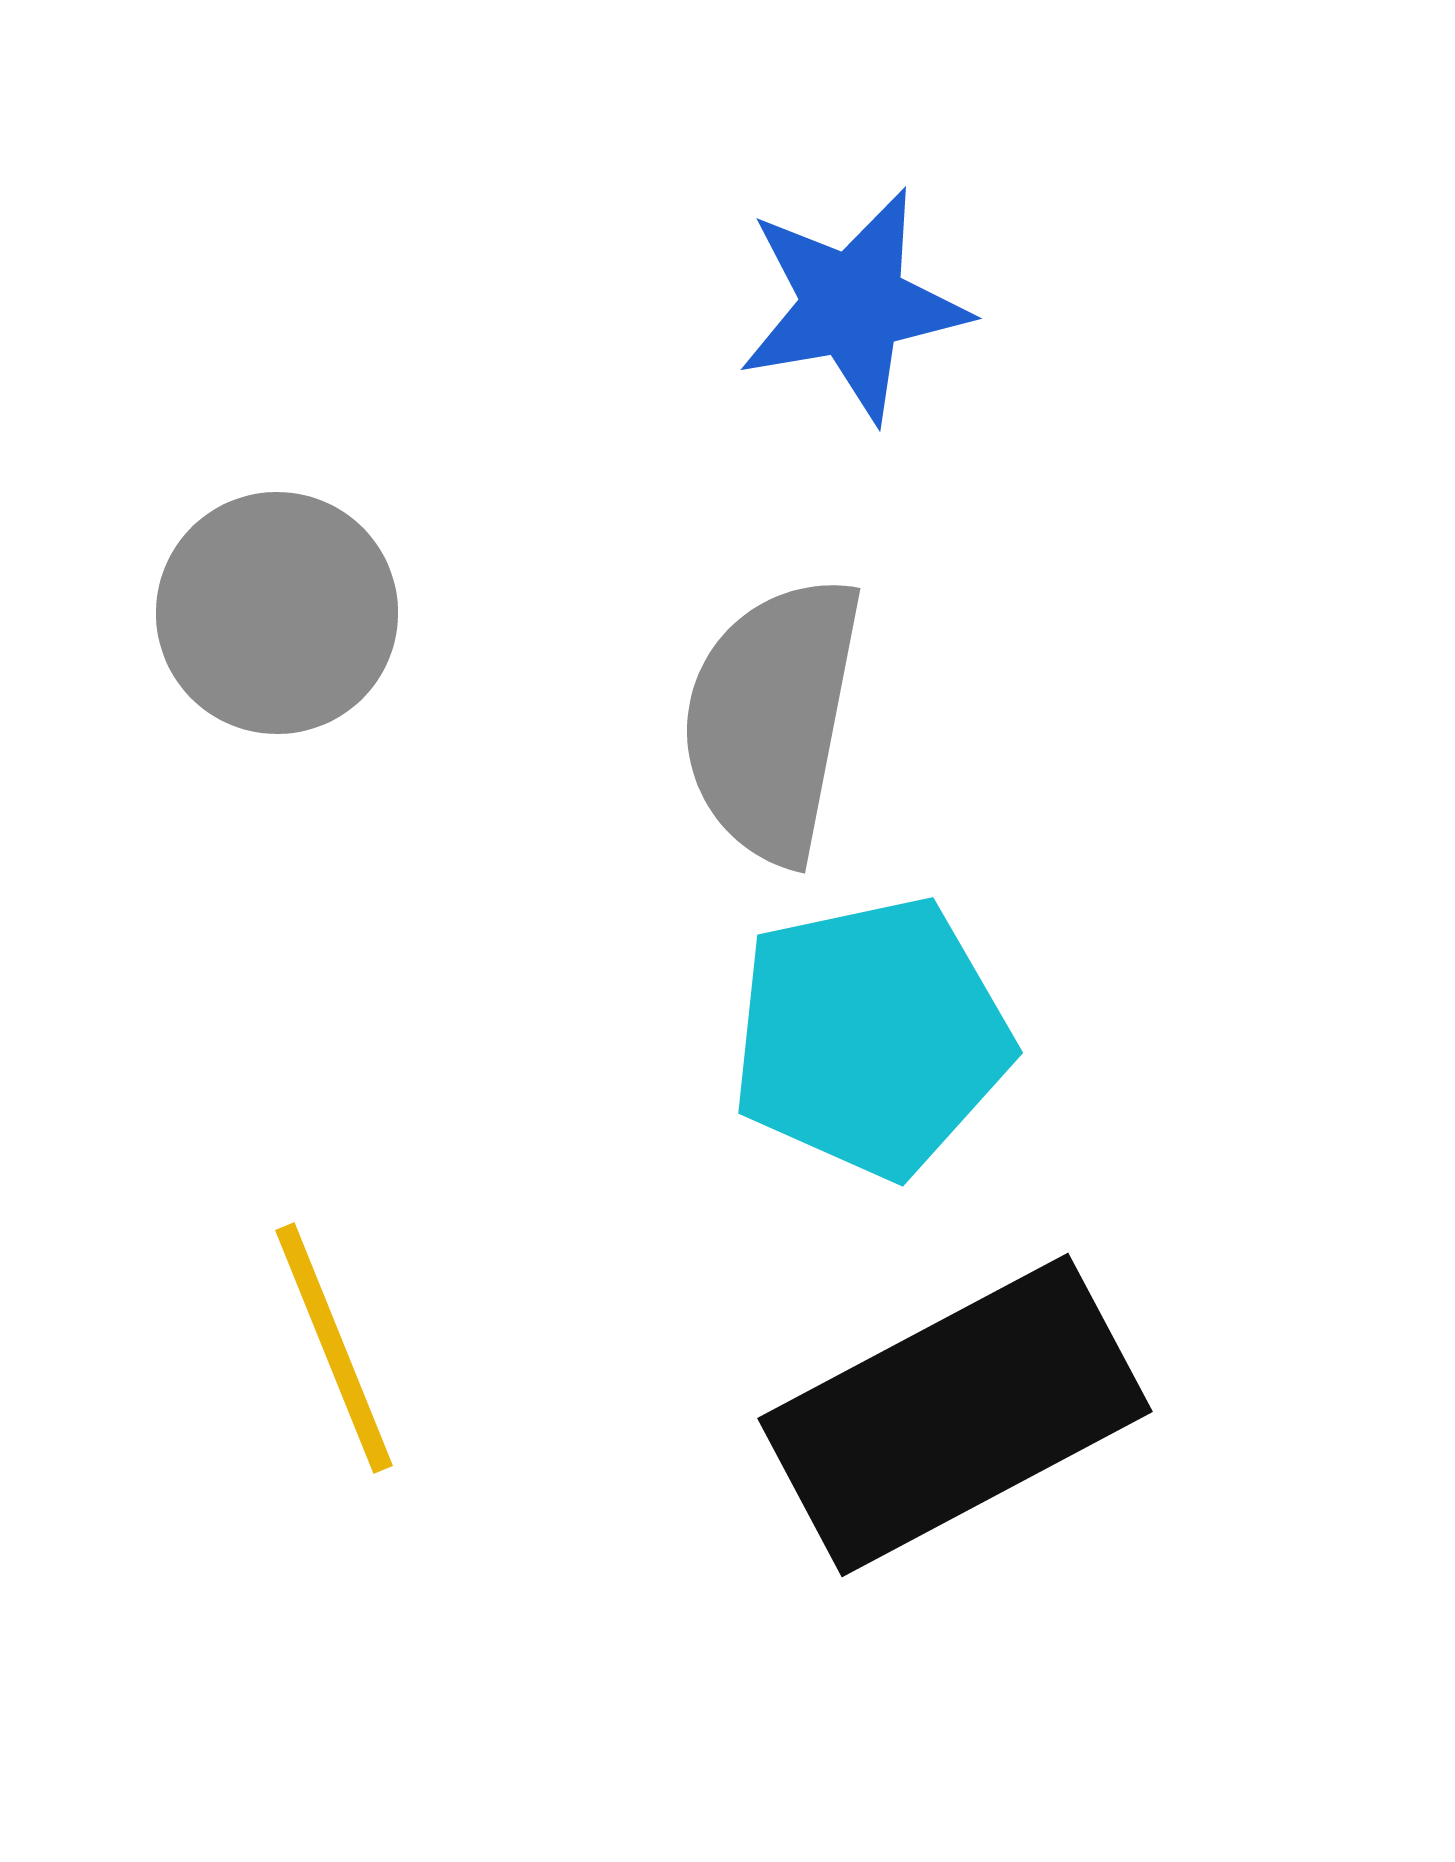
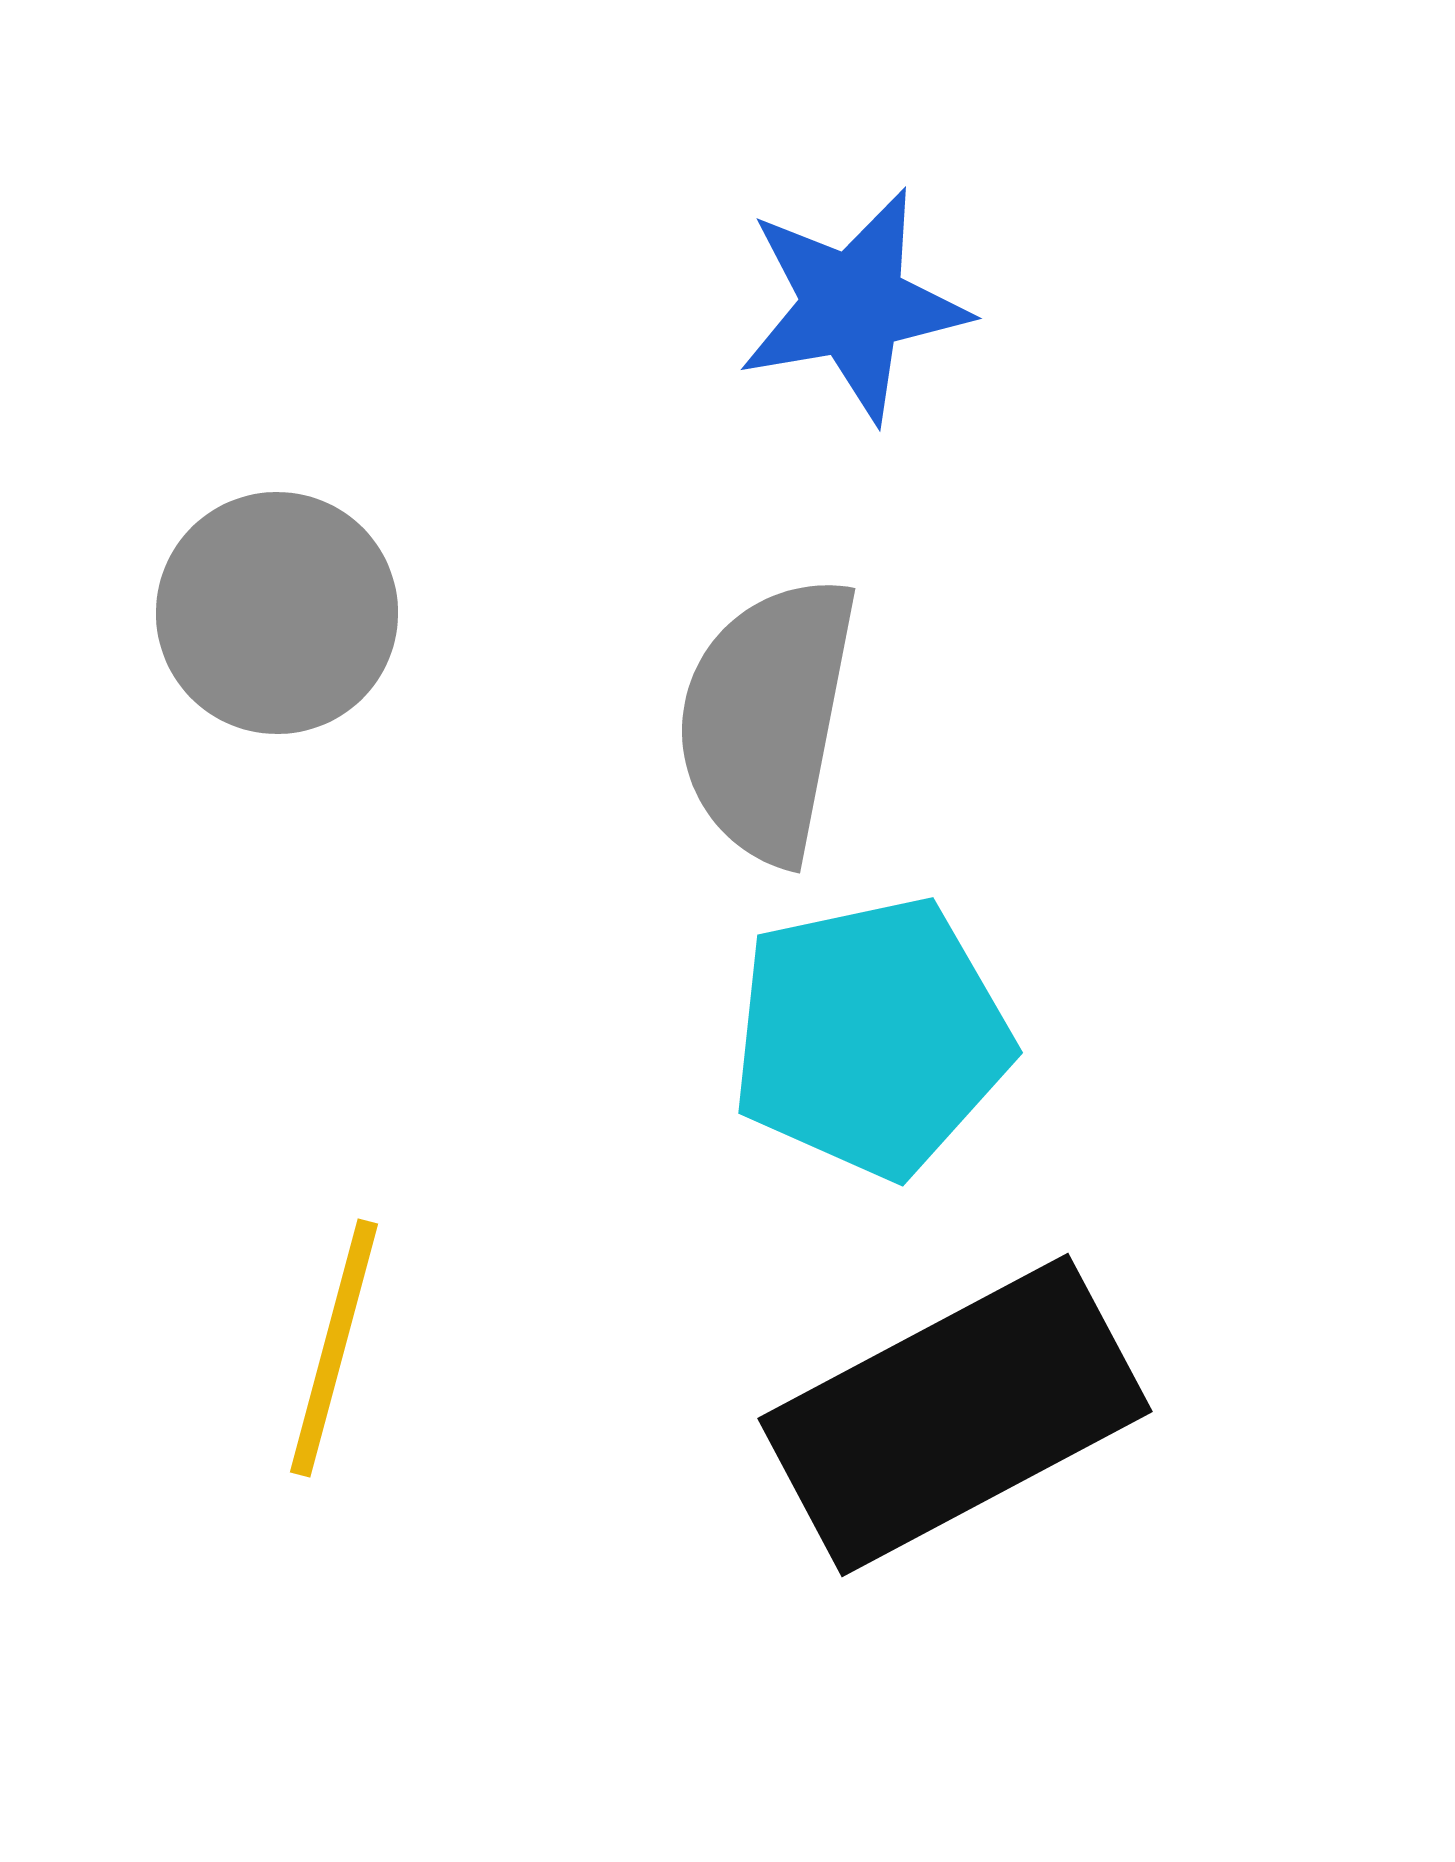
gray semicircle: moved 5 px left
yellow line: rotated 37 degrees clockwise
